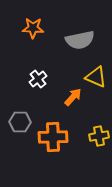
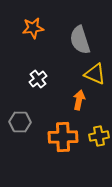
orange star: rotated 10 degrees counterclockwise
gray semicircle: rotated 84 degrees clockwise
yellow triangle: moved 1 px left, 3 px up
orange arrow: moved 6 px right, 3 px down; rotated 30 degrees counterclockwise
orange cross: moved 10 px right
